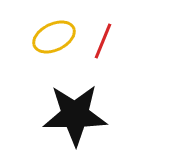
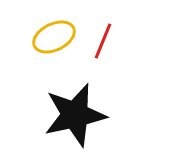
black star: rotated 12 degrees counterclockwise
